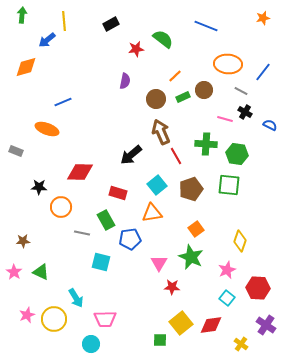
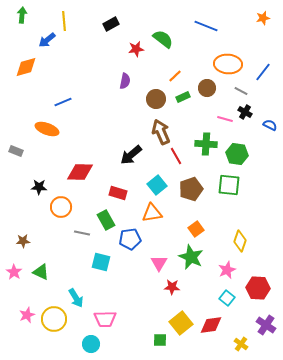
brown circle at (204, 90): moved 3 px right, 2 px up
